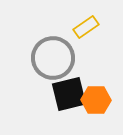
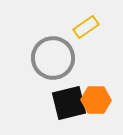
black square: moved 9 px down
